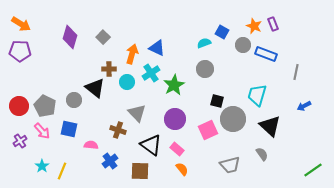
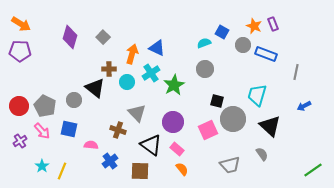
purple circle at (175, 119): moved 2 px left, 3 px down
